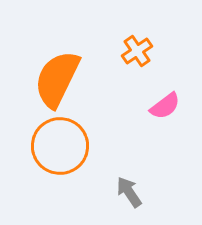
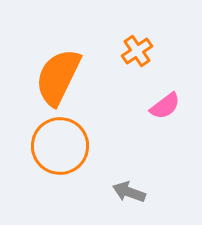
orange semicircle: moved 1 px right, 2 px up
gray arrow: rotated 36 degrees counterclockwise
